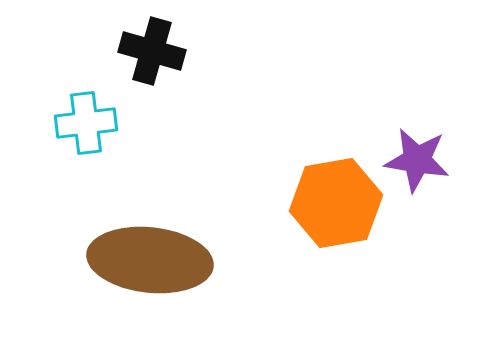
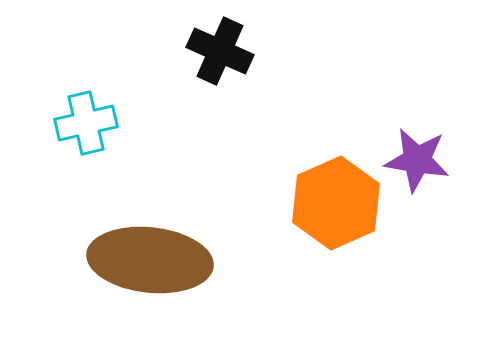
black cross: moved 68 px right; rotated 8 degrees clockwise
cyan cross: rotated 6 degrees counterclockwise
orange hexagon: rotated 14 degrees counterclockwise
